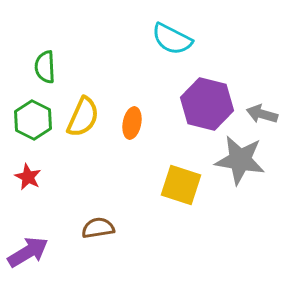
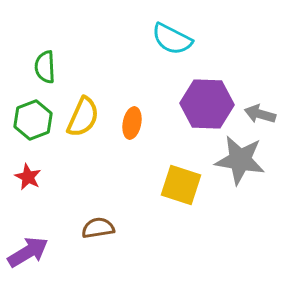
purple hexagon: rotated 12 degrees counterclockwise
gray arrow: moved 2 px left
green hexagon: rotated 12 degrees clockwise
